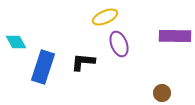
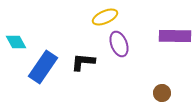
blue rectangle: rotated 16 degrees clockwise
